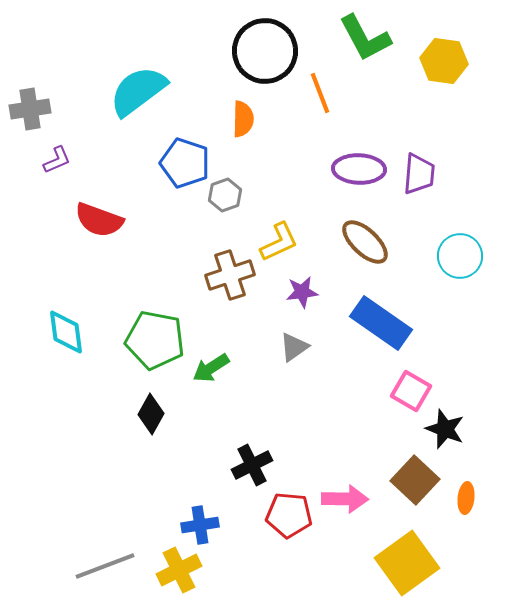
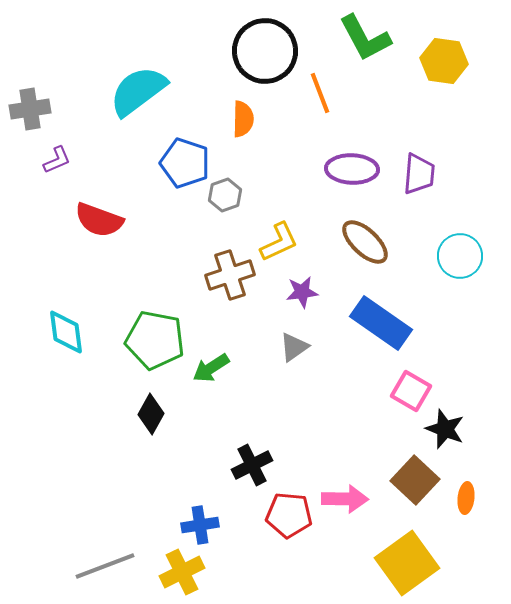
purple ellipse: moved 7 px left
yellow cross: moved 3 px right, 2 px down
